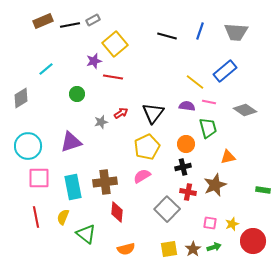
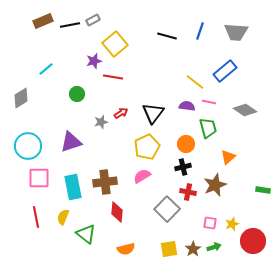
orange triangle at (228, 157): rotated 28 degrees counterclockwise
